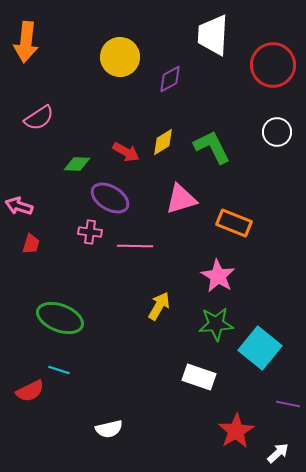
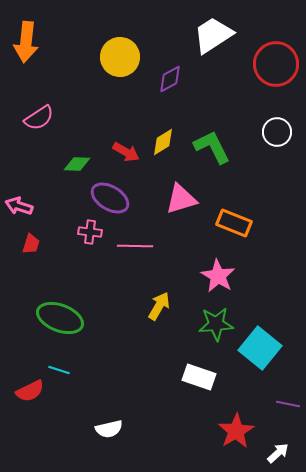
white trapezoid: rotated 54 degrees clockwise
red circle: moved 3 px right, 1 px up
